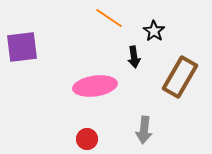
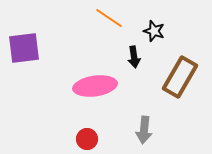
black star: rotated 15 degrees counterclockwise
purple square: moved 2 px right, 1 px down
